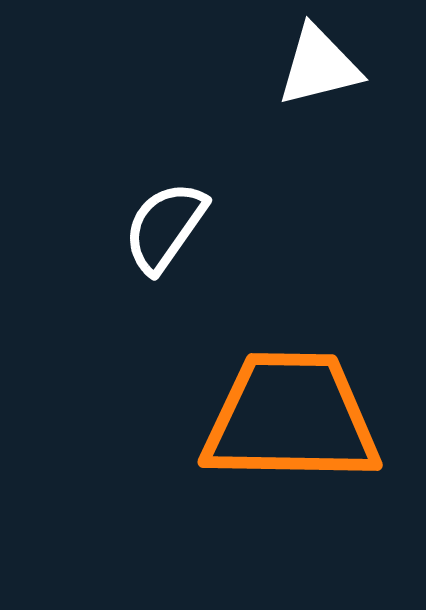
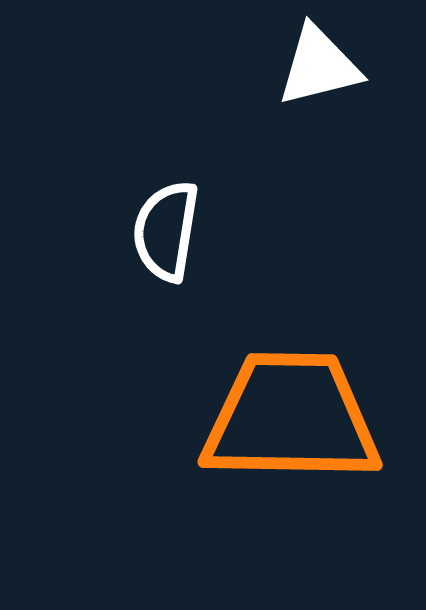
white semicircle: moved 1 px right, 4 px down; rotated 26 degrees counterclockwise
